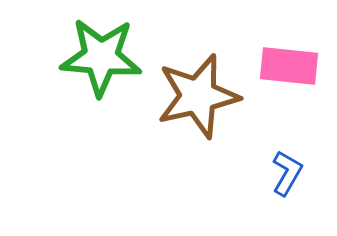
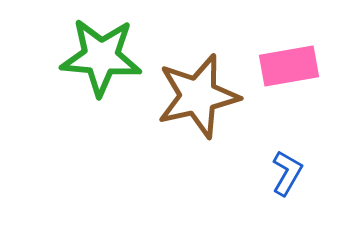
pink rectangle: rotated 16 degrees counterclockwise
